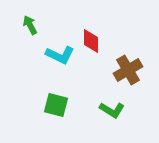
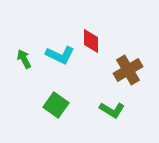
green arrow: moved 6 px left, 34 px down
green square: rotated 20 degrees clockwise
